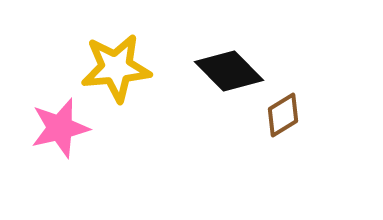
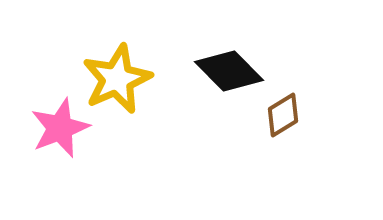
yellow star: moved 1 px right, 11 px down; rotated 18 degrees counterclockwise
pink star: rotated 8 degrees counterclockwise
